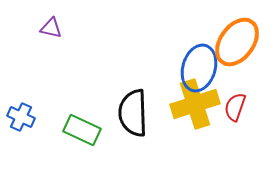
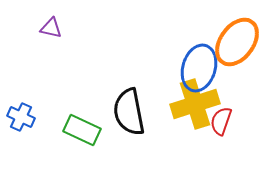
red semicircle: moved 14 px left, 14 px down
black semicircle: moved 4 px left, 1 px up; rotated 9 degrees counterclockwise
